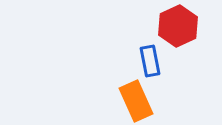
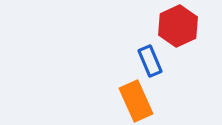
blue rectangle: rotated 12 degrees counterclockwise
